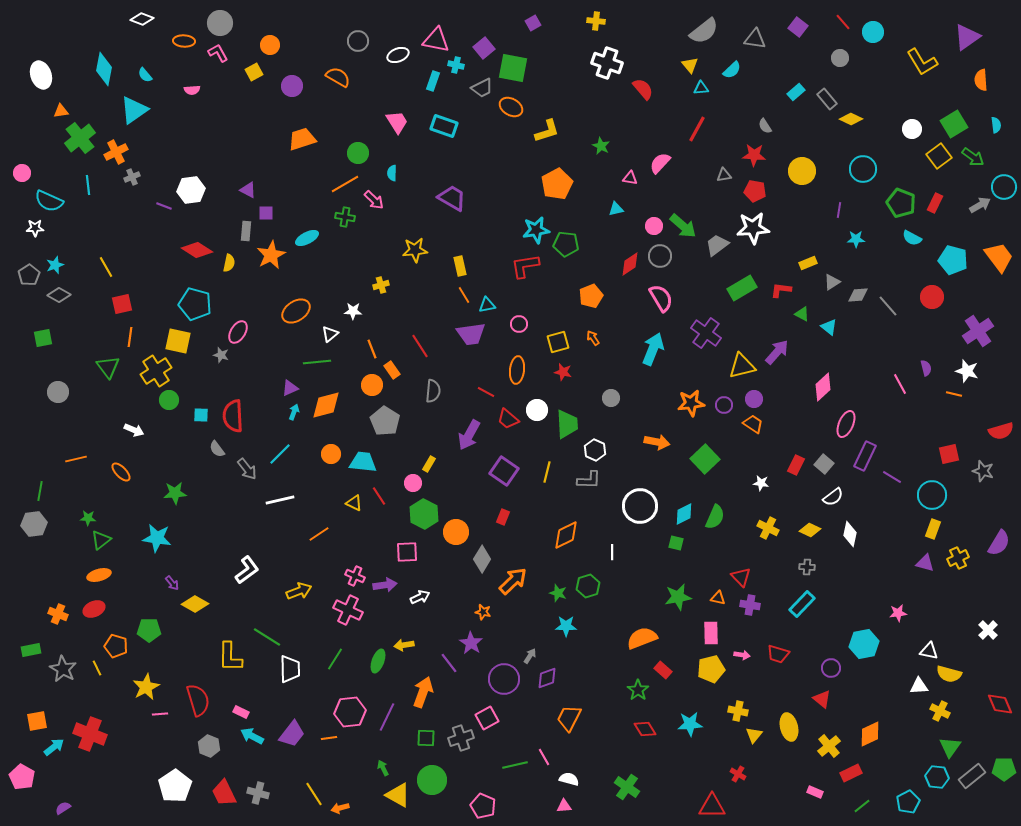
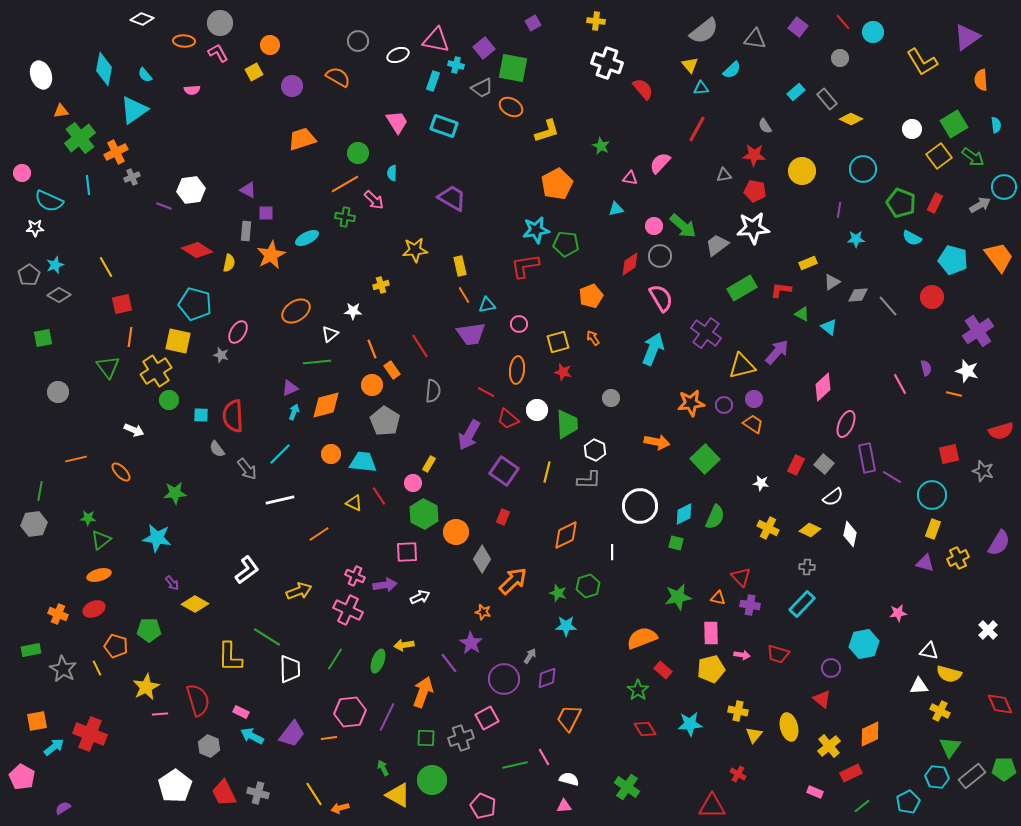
purple rectangle at (865, 456): moved 2 px right, 2 px down; rotated 36 degrees counterclockwise
